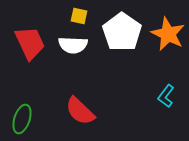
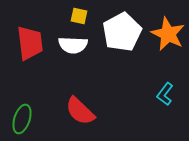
white pentagon: rotated 9 degrees clockwise
red trapezoid: rotated 18 degrees clockwise
cyan L-shape: moved 1 px left, 2 px up
